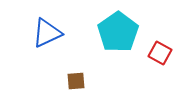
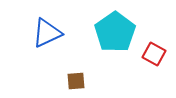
cyan pentagon: moved 3 px left
red square: moved 6 px left, 1 px down
